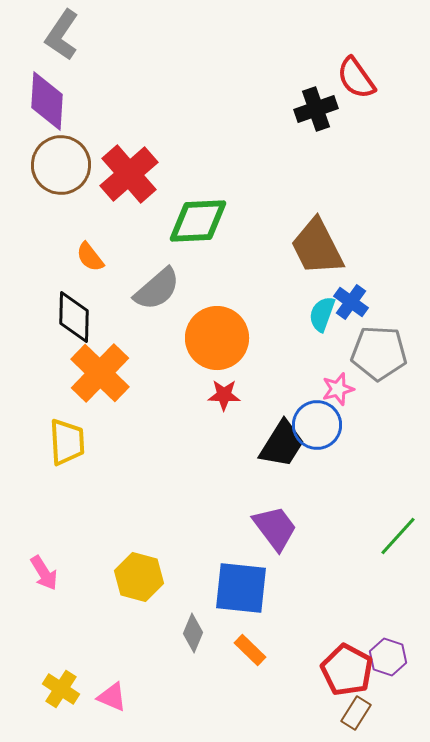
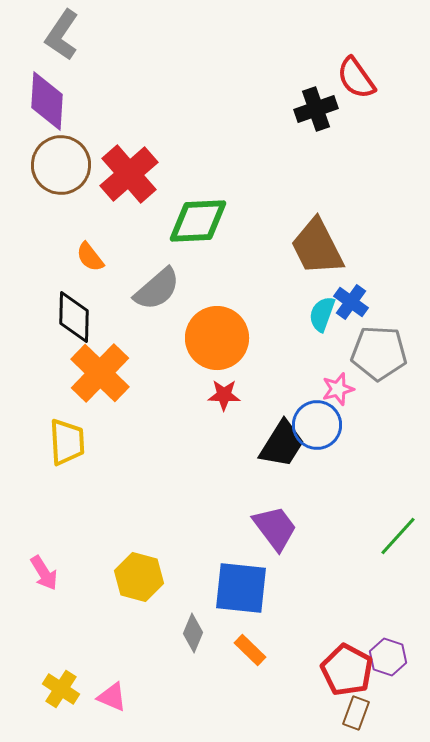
brown rectangle: rotated 12 degrees counterclockwise
